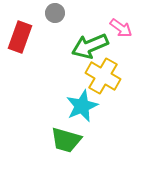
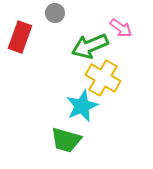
yellow cross: moved 2 px down
